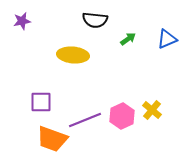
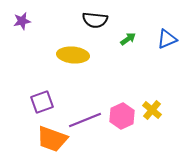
purple square: moved 1 px right; rotated 20 degrees counterclockwise
